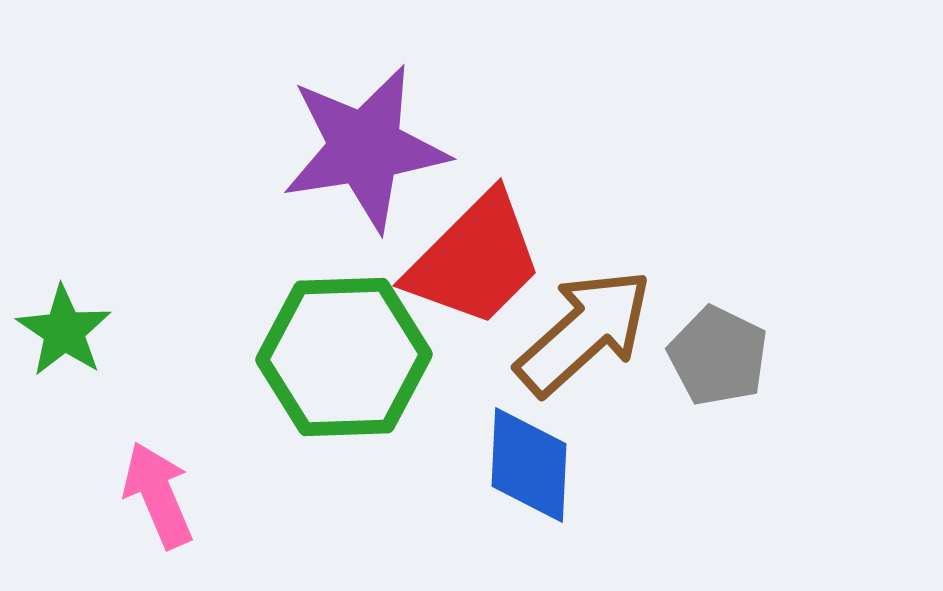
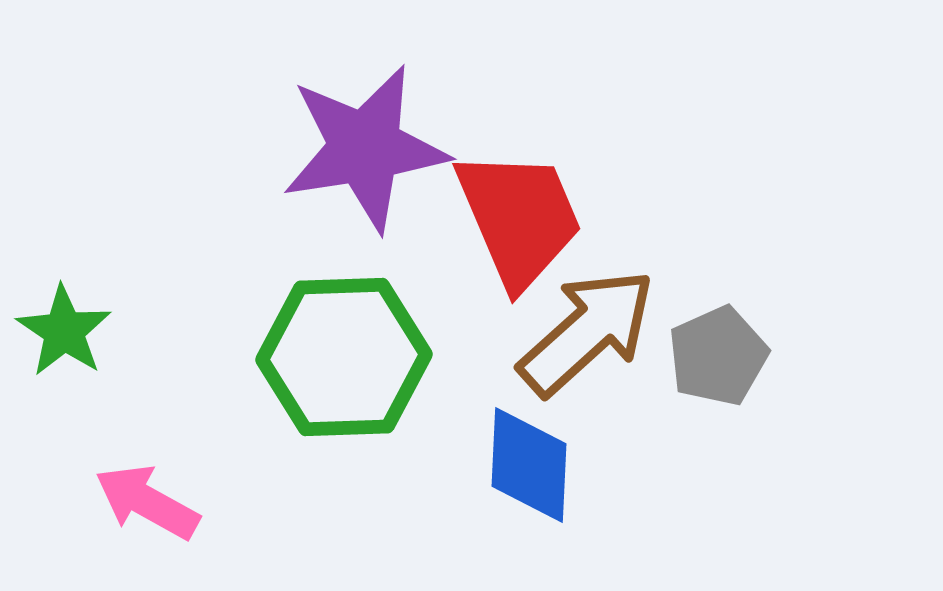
red trapezoid: moved 44 px right, 42 px up; rotated 68 degrees counterclockwise
brown arrow: moved 3 px right
gray pentagon: rotated 22 degrees clockwise
pink arrow: moved 11 px left, 7 px down; rotated 38 degrees counterclockwise
